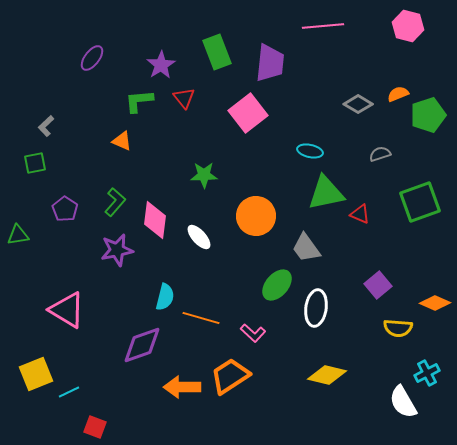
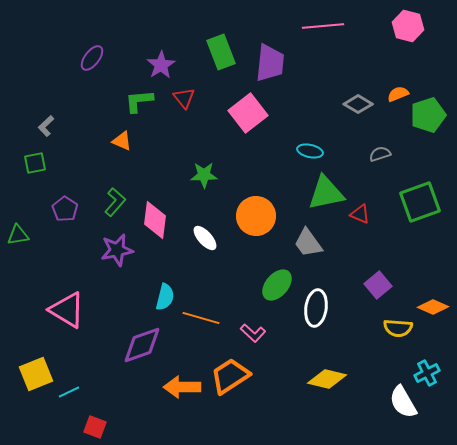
green rectangle at (217, 52): moved 4 px right
white ellipse at (199, 237): moved 6 px right, 1 px down
gray trapezoid at (306, 248): moved 2 px right, 5 px up
orange diamond at (435, 303): moved 2 px left, 4 px down
yellow diamond at (327, 375): moved 4 px down
